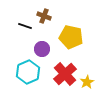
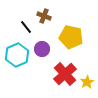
black line: moved 1 px right, 1 px down; rotated 32 degrees clockwise
cyan hexagon: moved 11 px left, 17 px up
